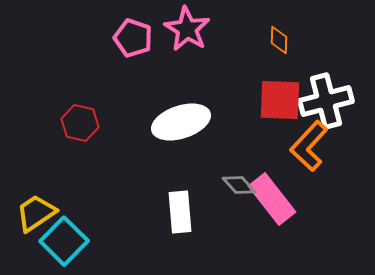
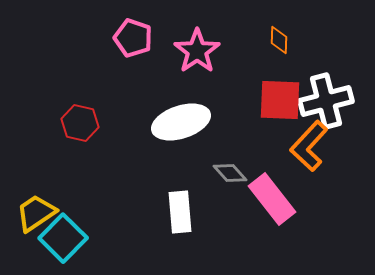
pink star: moved 10 px right, 22 px down; rotated 6 degrees clockwise
gray diamond: moved 9 px left, 12 px up
cyan square: moved 1 px left, 3 px up
